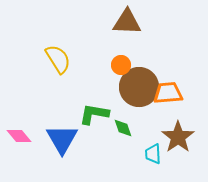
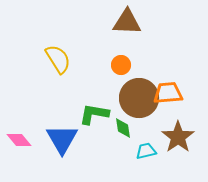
brown circle: moved 11 px down
green diamond: rotated 10 degrees clockwise
pink diamond: moved 4 px down
cyan trapezoid: moved 7 px left, 3 px up; rotated 80 degrees clockwise
